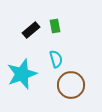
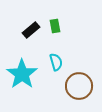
cyan semicircle: moved 3 px down
cyan star: rotated 16 degrees counterclockwise
brown circle: moved 8 px right, 1 px down
